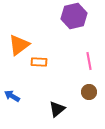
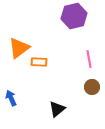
orange triangle: moved 3 px down
pink line: moved 2 px up
brown circle: moved 3 px right, 5 px up
blue arrow: moved 1 px left, 2 px down; rotated 35 degrees clockwise
